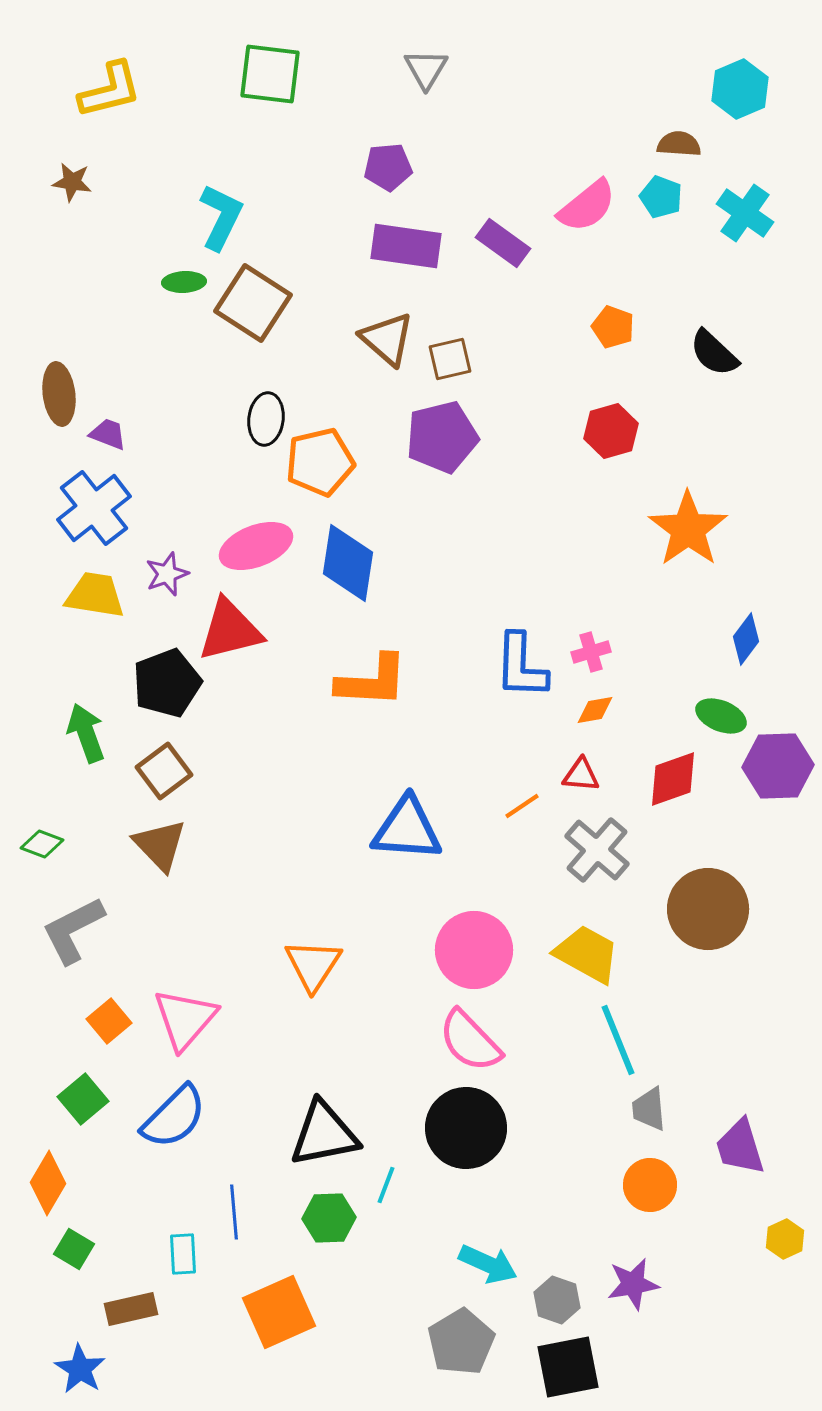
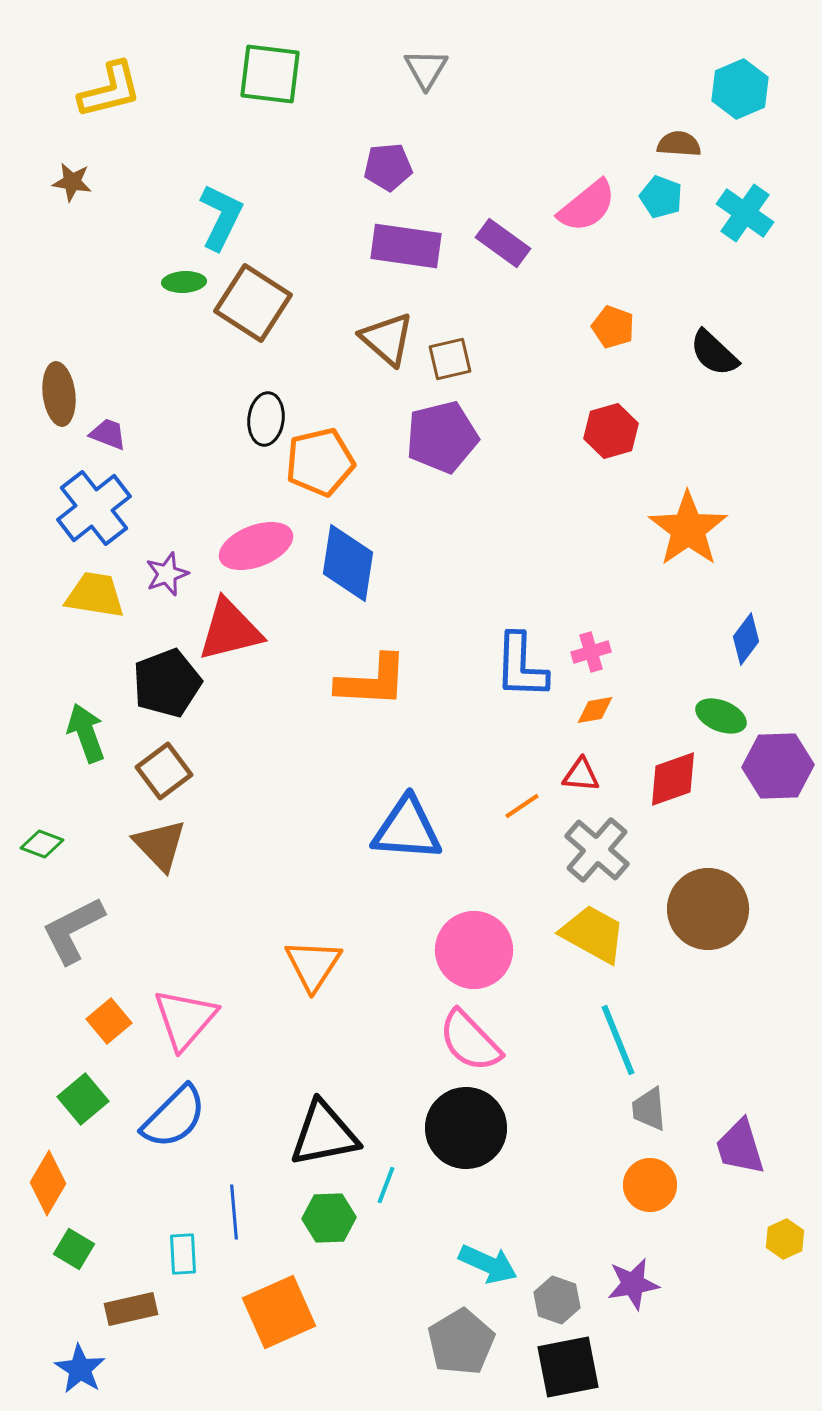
yellow trapezoid at (587, 954): moved 6 px right, 20 px up
